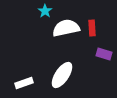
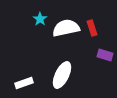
cyan star: moved 5 px left, 8 px down
red rectangle: rotated 14 degrees counterclockwise
purple rectangle: moved 1 px right, 1 px down
white ellipse: rotated 8 degrees counterclockwise
